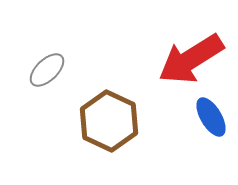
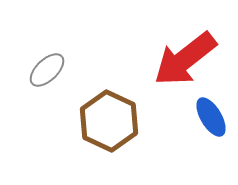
red arrow: moved 6 px left; rotated 6 degrees counterclockwise
